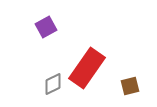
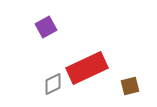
red rectangle: rotated 30 degrees clockwise
